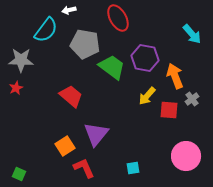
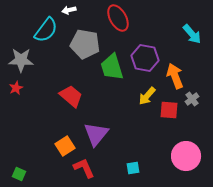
green trapezoid: rotated 144 degrees counterclockwise
